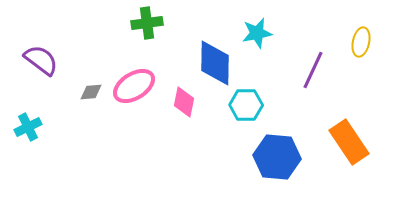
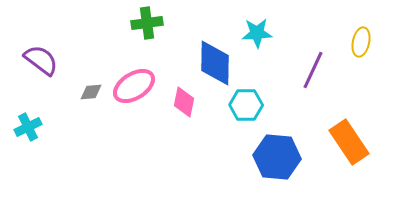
cyan star: rotated 8 degrees clockwise
